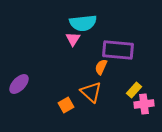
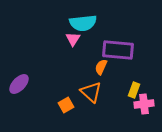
yellow rectangle: rotated 21 degrees counterclockwise
